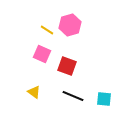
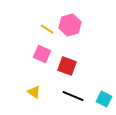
yellow line: moved 1 px up
cyan square: rotated 21 degrees clockwise
